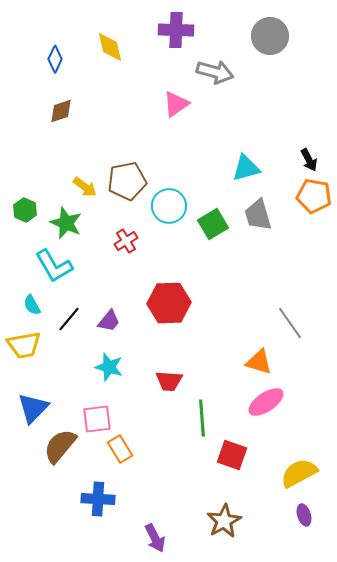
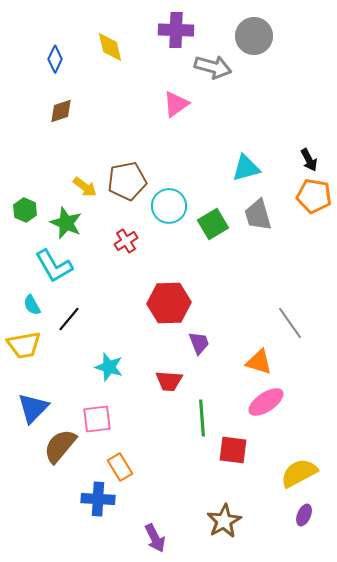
gray circle: moved 16 px left
gray arrow: moved 2 px left, 5 px up
purple trapezoid: moved 90 px right, 22 px down; rotated 60 degrees counterclockwise
orange rectangle: moved 18 px down
red square: moved 1 px right, 5 px up; rotated 12 degrees counterclockwise
purple ellipse: rotated 40 degrees clockwise
